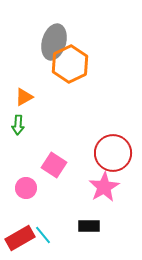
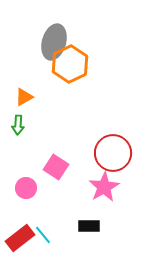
pink square: moved 2 px right, 2 px down
red rectangle: rotated 8 degrees counterclockwise
